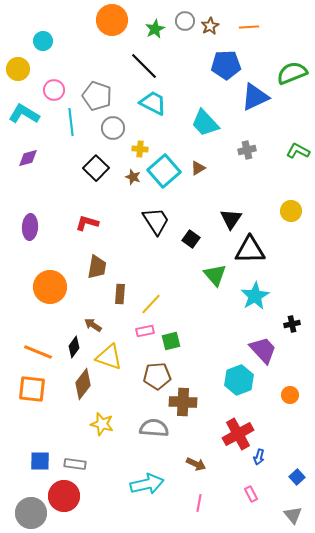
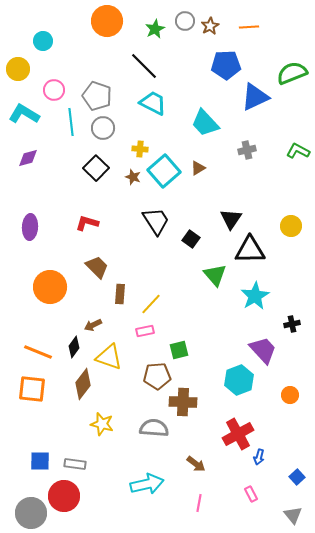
orange circle at (112, 20): moved 5 px left, 1 px down
gray circle at (113, 128): moved 10 px left
yellow circle at (291, 211): moved 15 px down
brown trapezoid at (97, 267): rotated 55 degrees counterclockwise
brown arrow at (93, 325): rotated 60 degrees counterclockwise
green square at (171, 341): moved 8 px right, 9 px down
brown arrow at (196, 464): rotated 12 degrees clockwise
